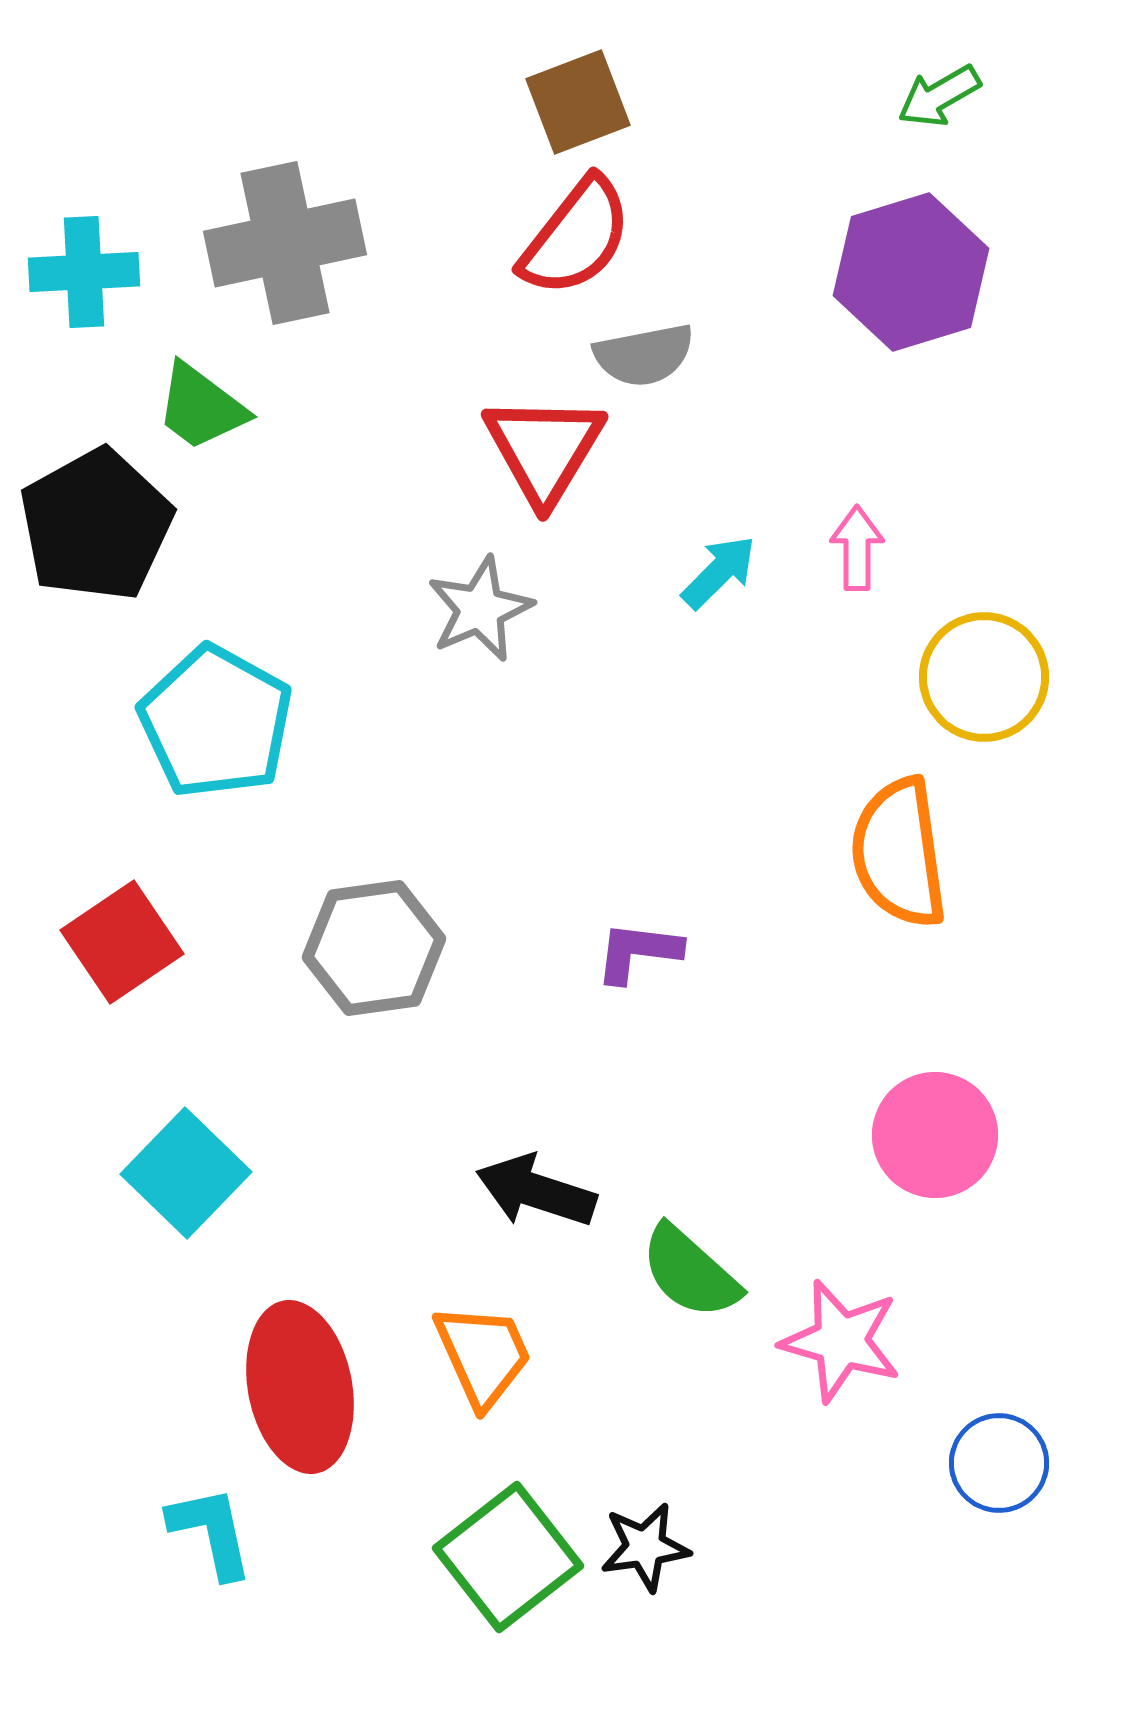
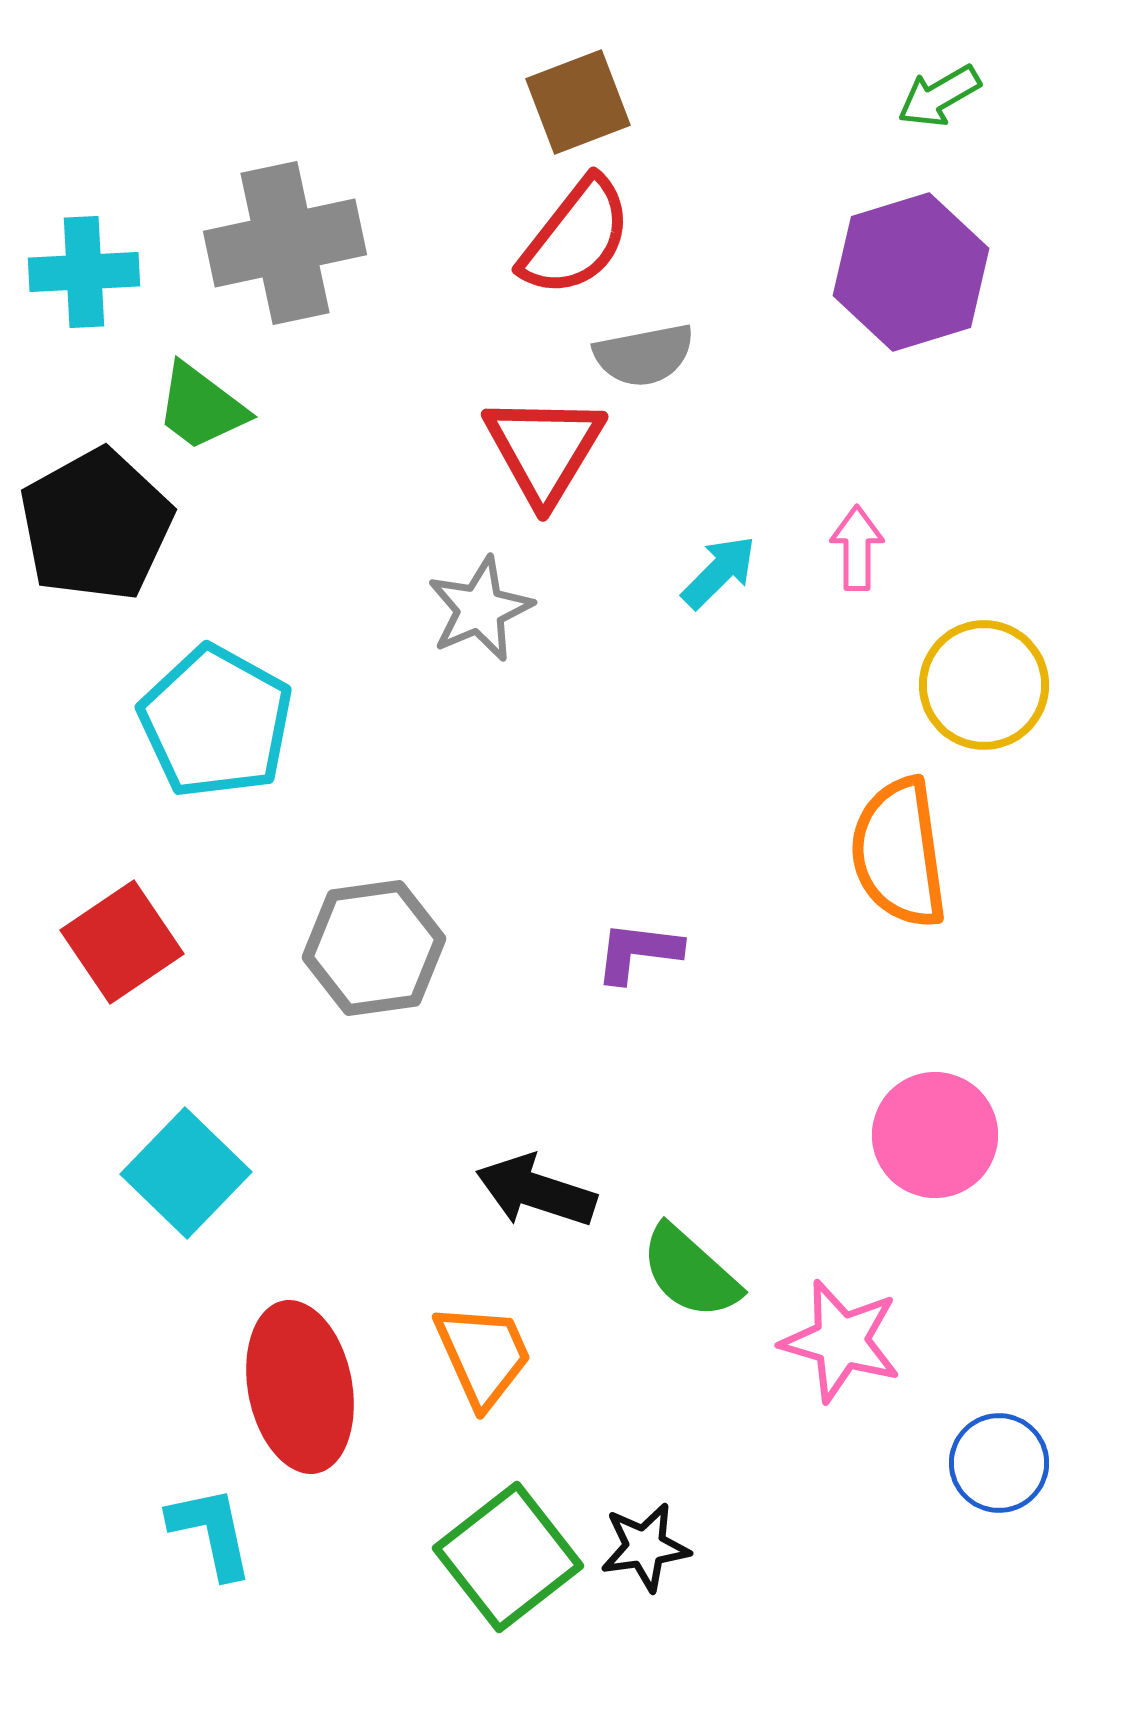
yellow circle: moved 8 px down
